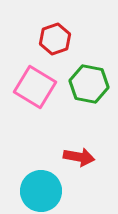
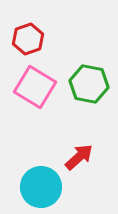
red hexagon: moved 27 px left
red arrow: rotated 52 degrees counterclockwise
cyan circle: moved 4 px up
